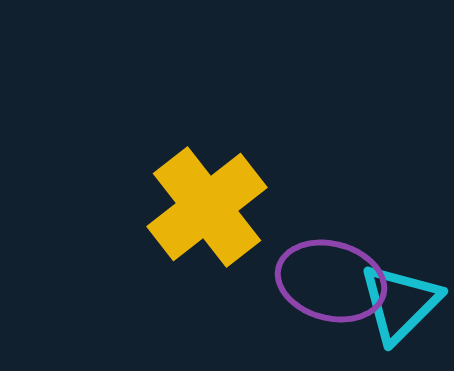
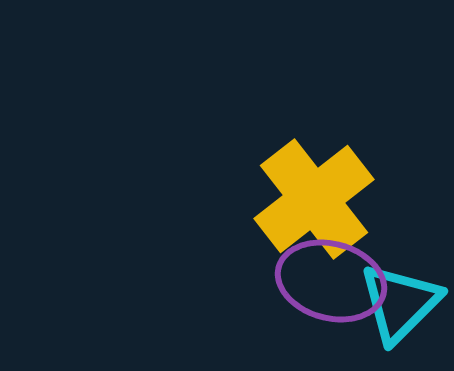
yellow cross: moved 107 px right, 8 px up
